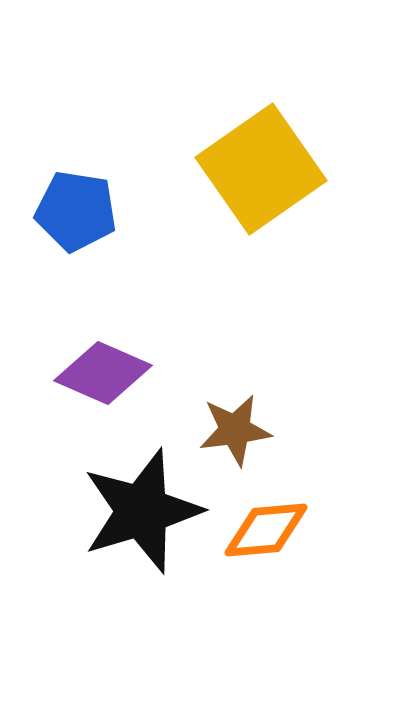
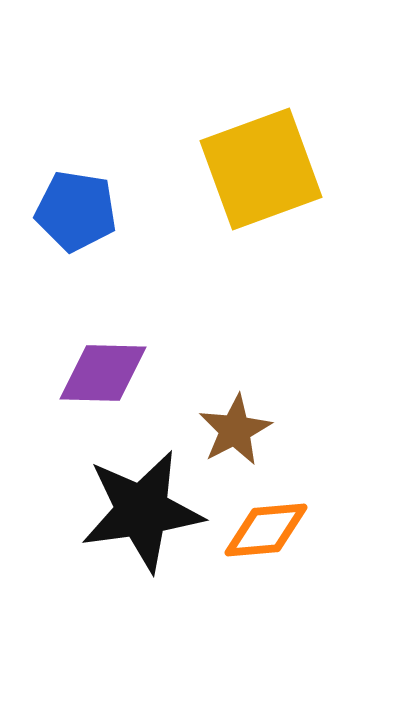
yellow square: rotated 15 degrees clockwise
purple diamond: rotated 22 degrees counterclockwise
brown star: rotated 20 degrees counterclockwise
black star: rotated 9 degrees clockwise
